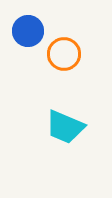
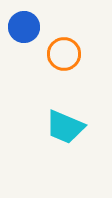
blue circle: moved 4 px left, 4 px up
